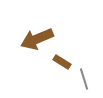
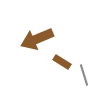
gray line: moved 4 px up
